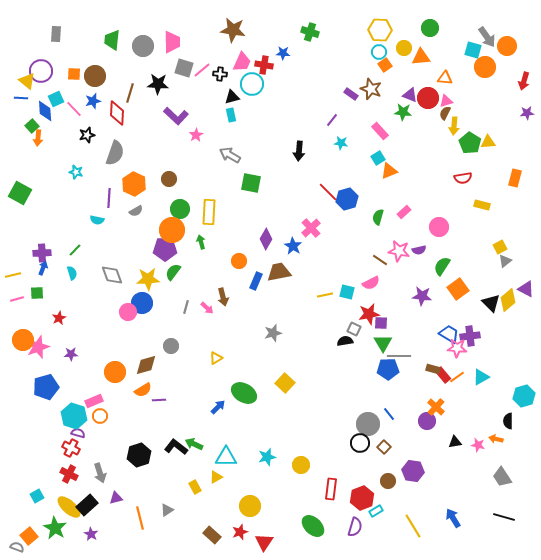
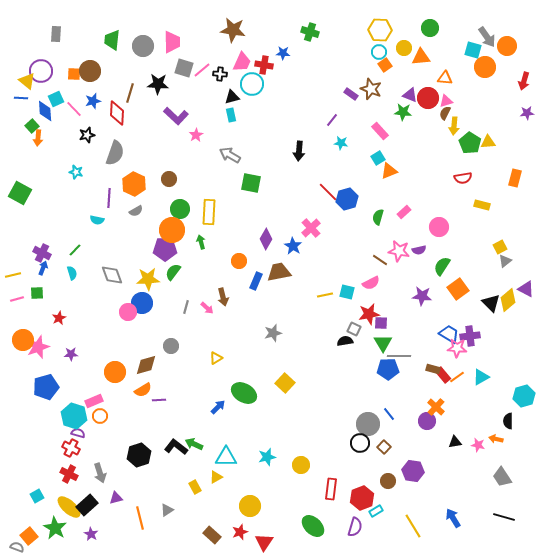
brown circle at (95, 76): moved 5 px left, 5 px up
purple cross at (42, 253): rotated 30 degrees clockwise
